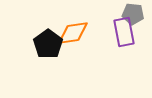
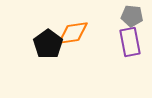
gray pentagon: moved 1 px left, 2 px down
purple rectangle: moved 6 px right, 10 px down
